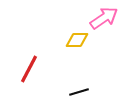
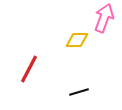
pink arrow: rotated 36 degrees counterclockwise
